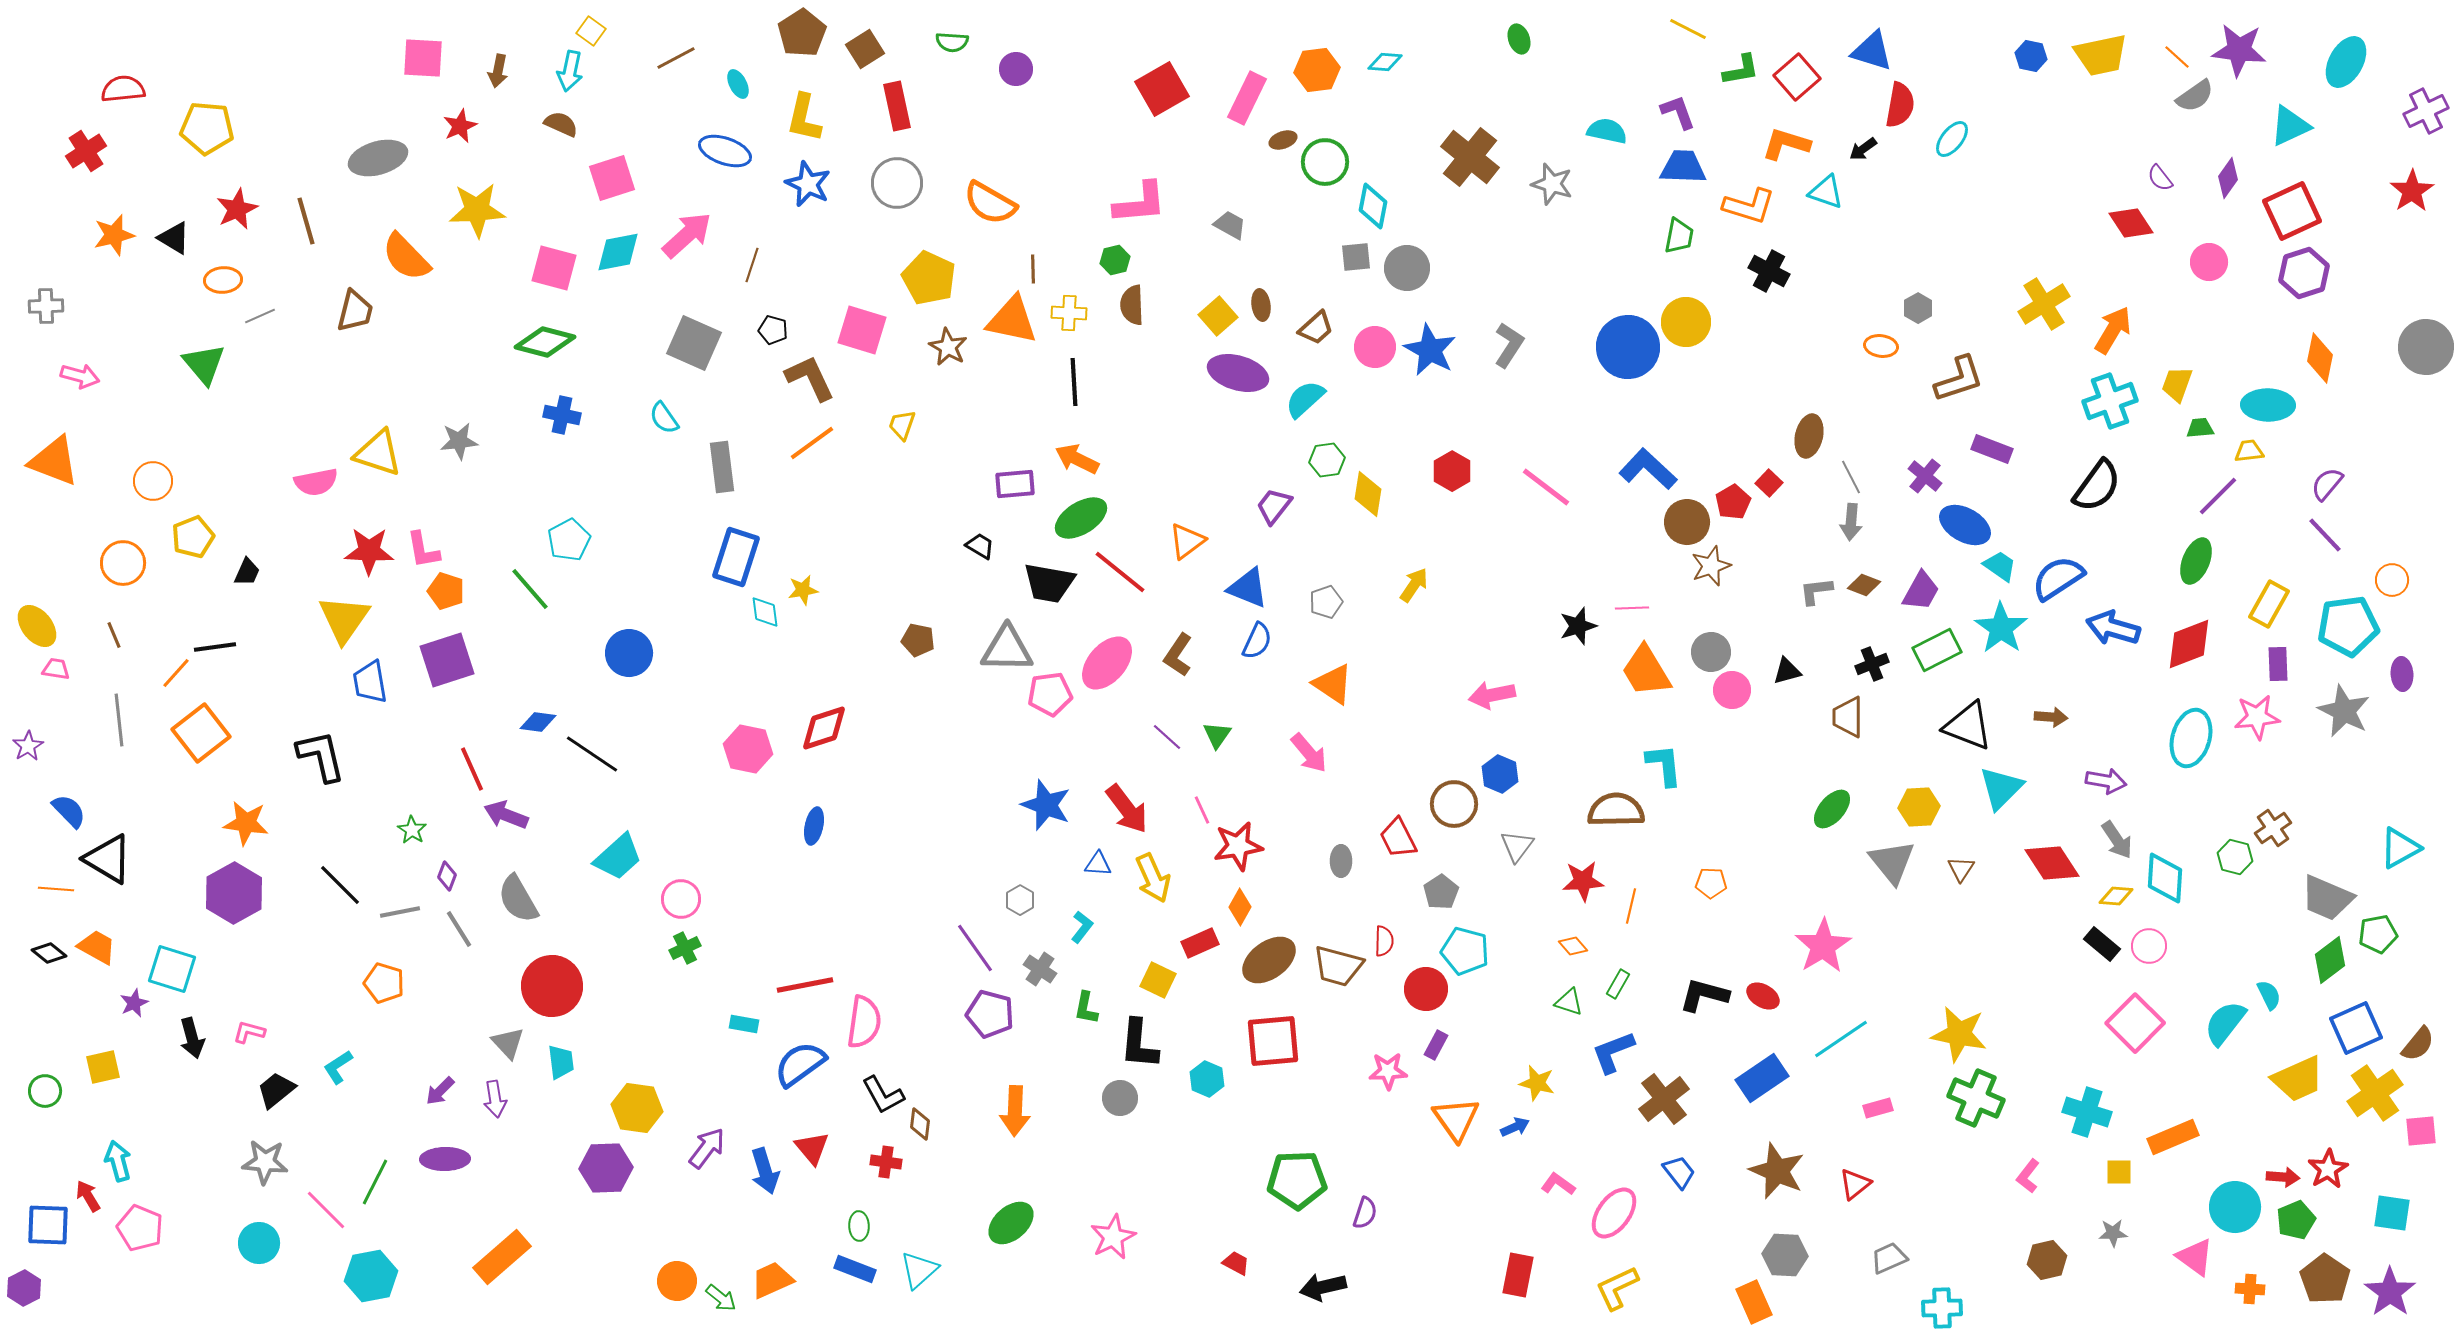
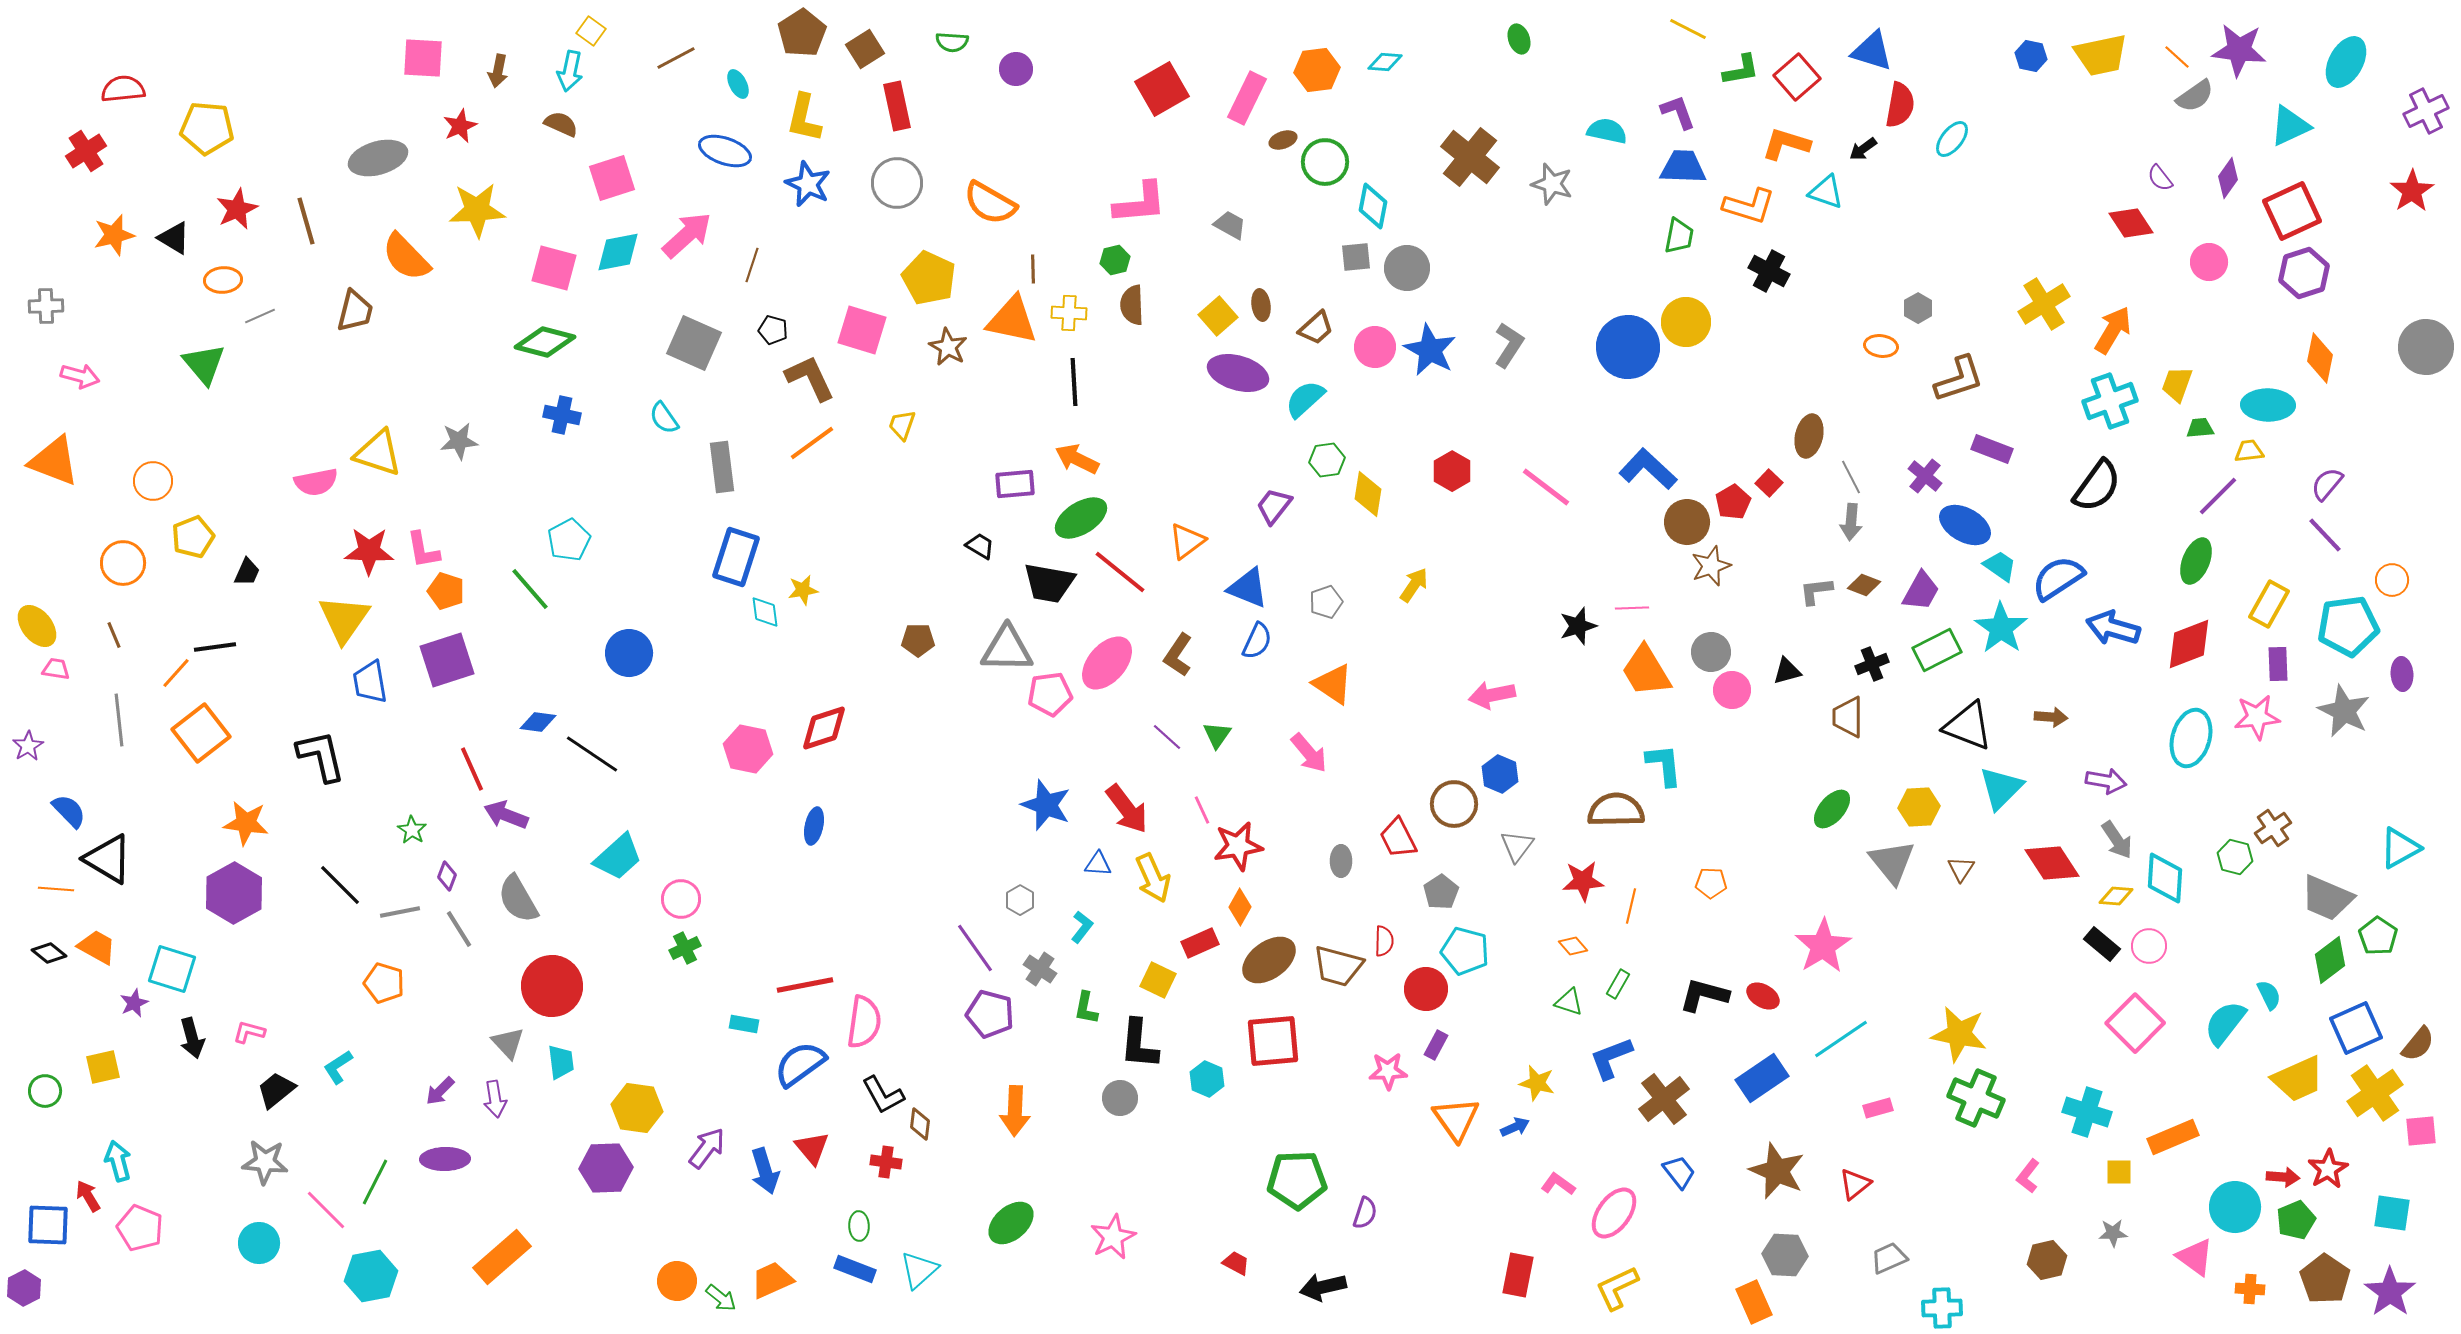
brown pentagon at (918, 640): rotated 12 degrees counterclockwise
green pentagon at (2378, 934): moved 2 px down; rotated 27 degrees counterclockwise
blue L-shape at (1613, 1052): moved 2 px left, 6 px down
